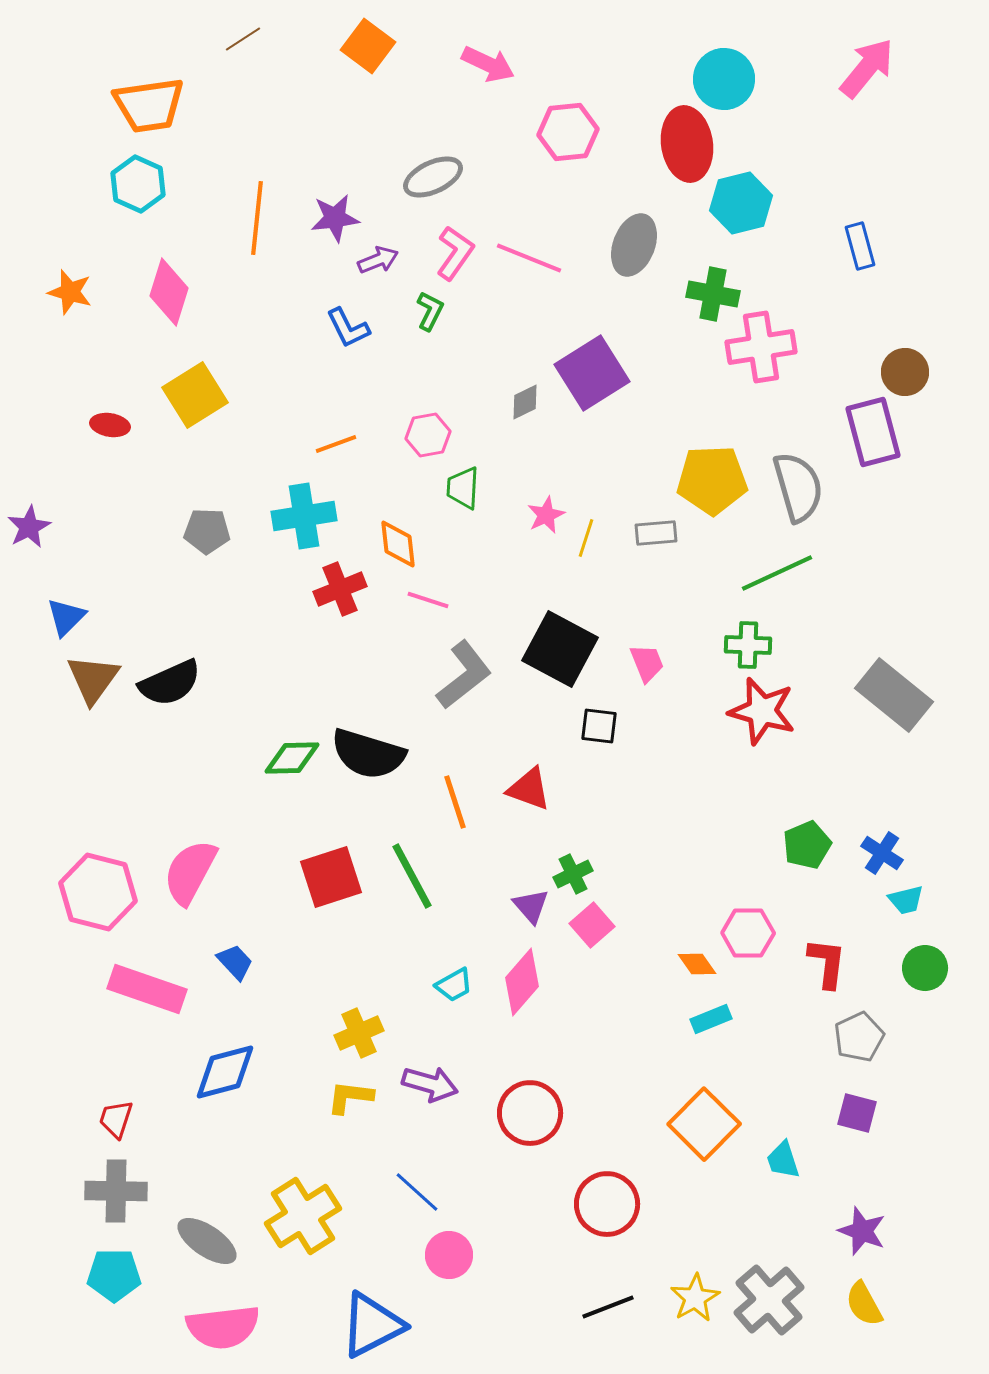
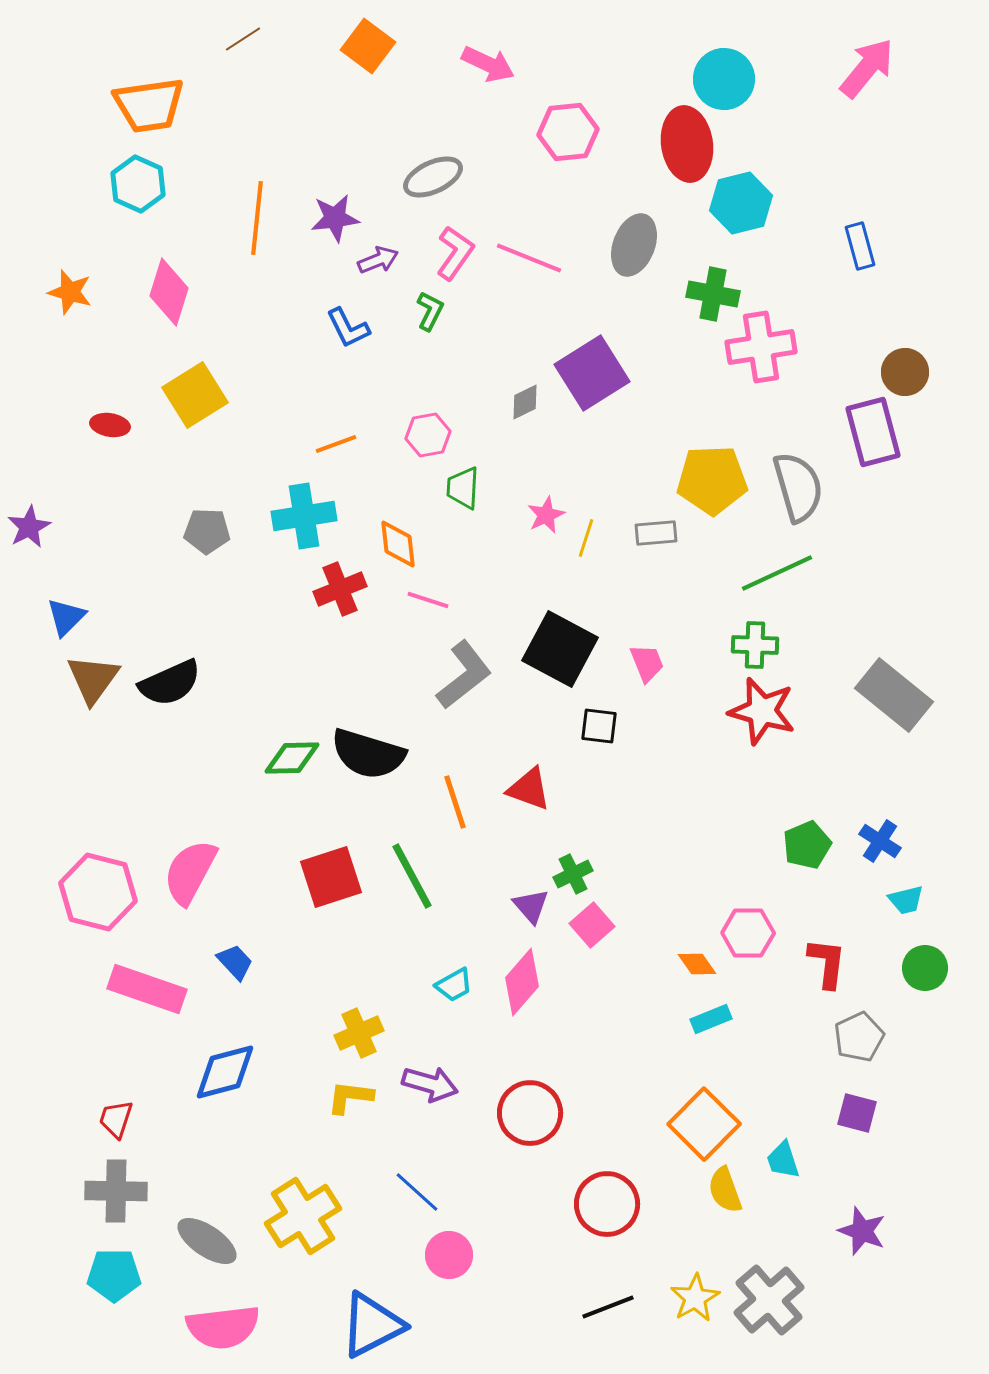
green cross at (748, 645): moved 7 px right
blue cross at (882, 853): moved 2 px left, 12 px up
yellow semicircle at (864, 1304): moved 139 px left, 114 px up; rotated 9 degrees clockwise
